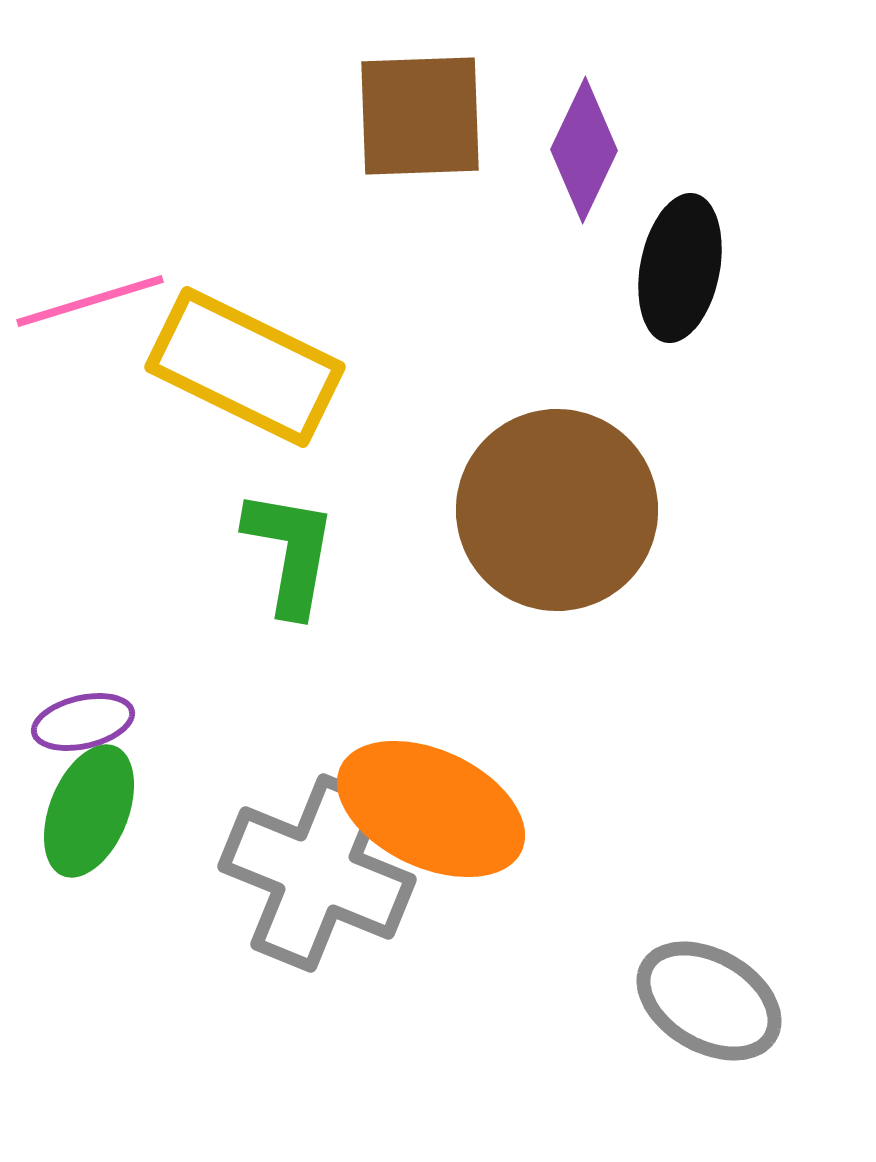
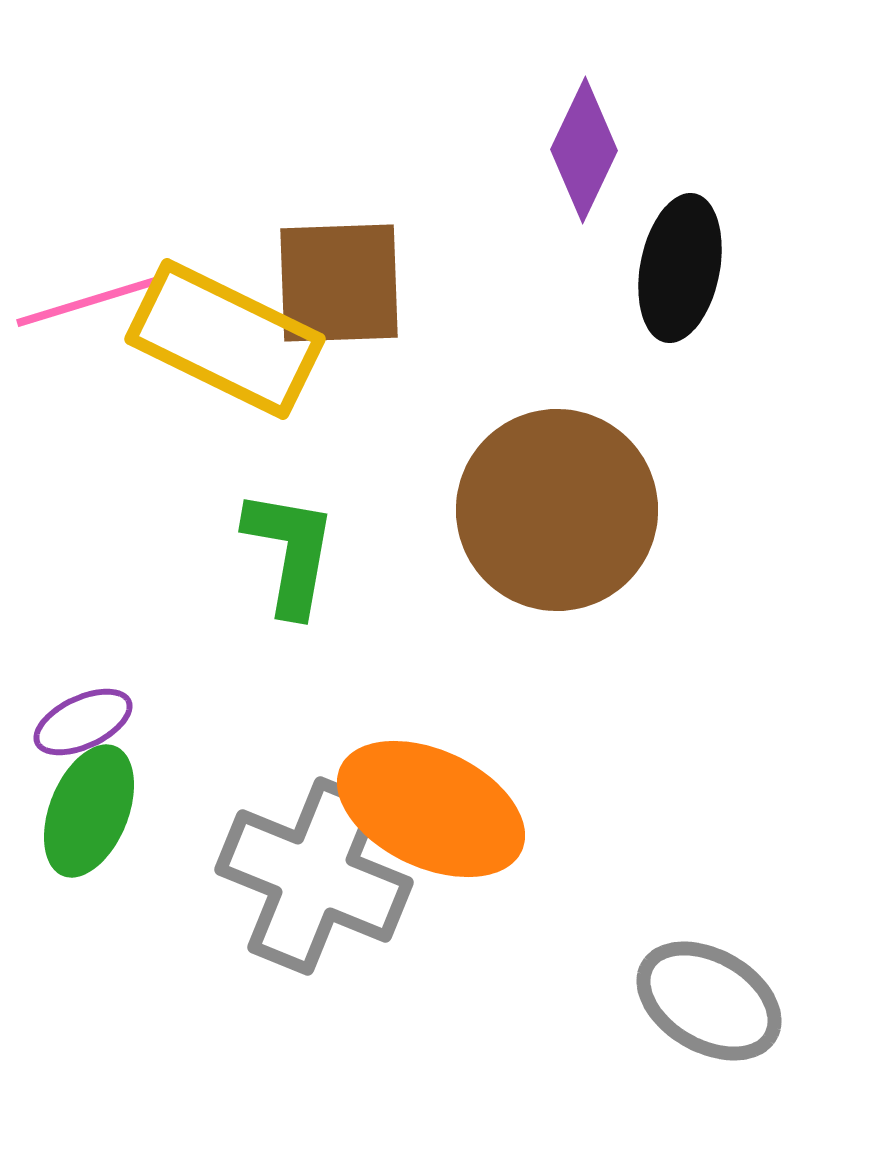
brown square: moved 81 px left, 167 px down
yellow rectangle: moved 20 px left, 28 px up
purple ellipse: rotated 12 degrees counterclockwise
gray cross: moved 3 px left, 3 px down
